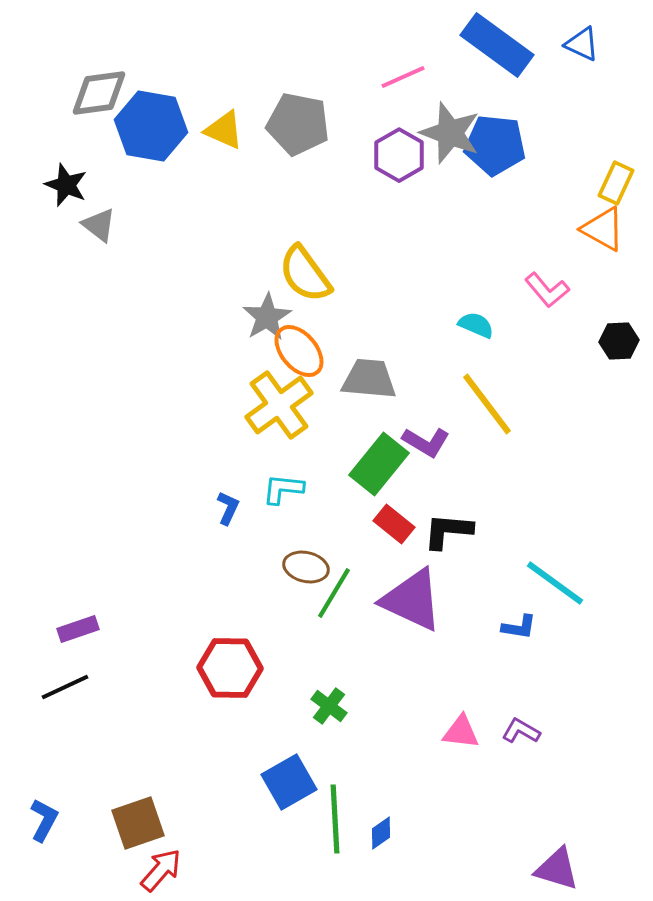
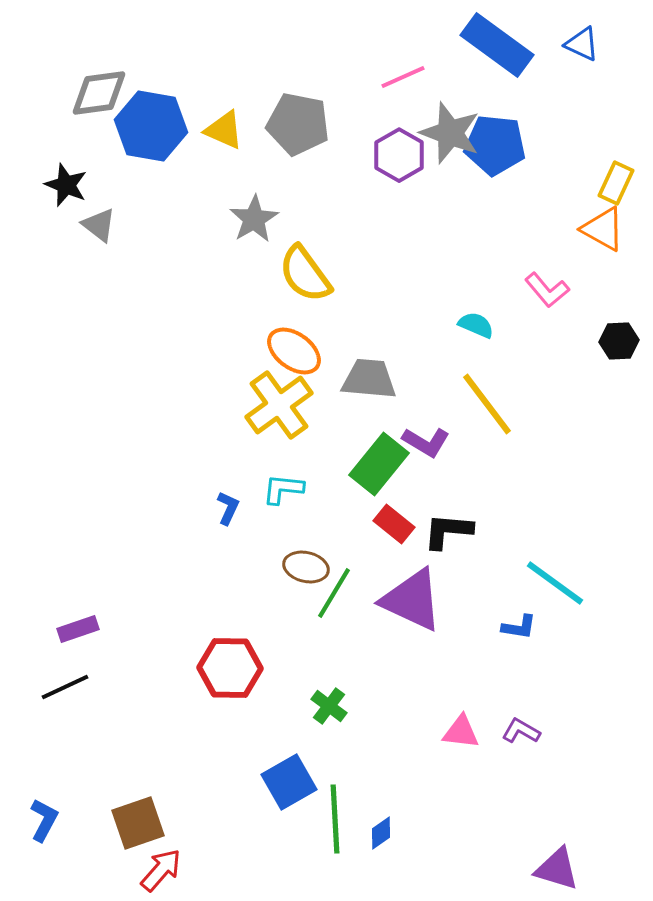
gray star at (267, 317): moved 13 px left, 98 px up
orange ellipse at (299, 351): moved 5 px left; rotated 14 degrees counterclockwise
